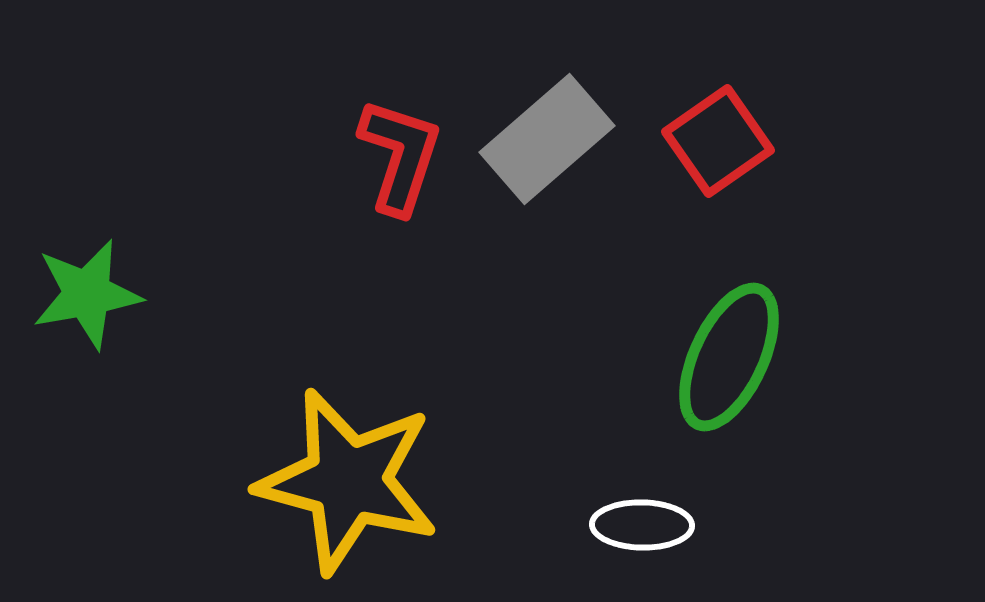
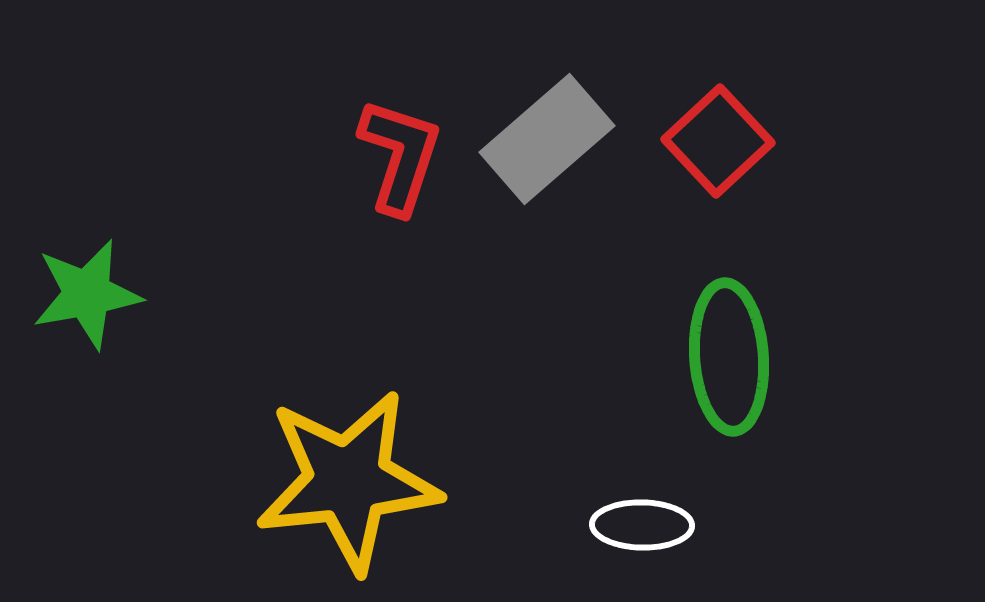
red square: rotated 8 degrees counterclockwise
green ellipse: rotated 29 degrees counterclockwise
yellow star: rotated 21 degrees counterclockwise
